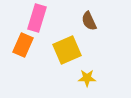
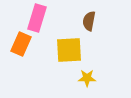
brown semicircle: rotated 36 degrees clockwise
orange rectangle: moved 2 px left, 1 px up
yellow square: moved 2 px right; rotated 20 degrees clockwise
